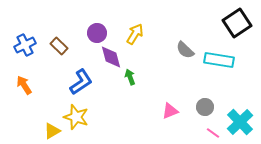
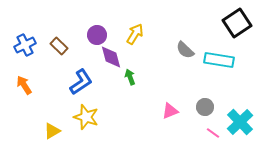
purple circle: moved 2 px down
yellow star: moved 10 px right
